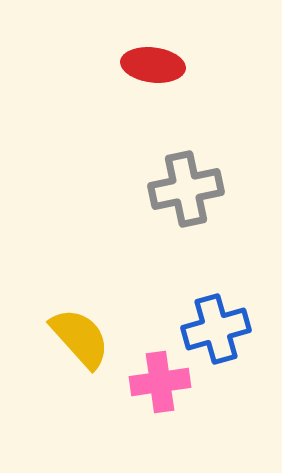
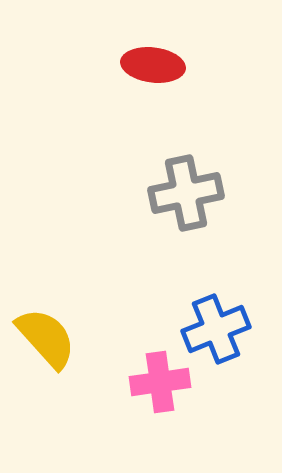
gray cross: moved 4 px down
blue cross: rotated 6 degrees counterclockwise
yellow semicircle: moved 34 px left
